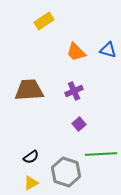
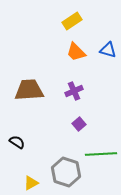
yellow rectangle: moved 28 px right
black semicircle: moved 14 px left, 15 px up; rotated 112 degrees counterclockwise
